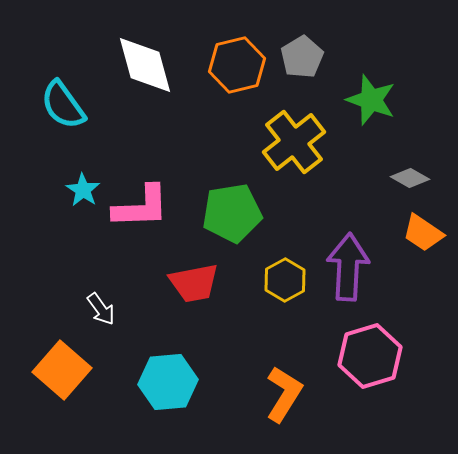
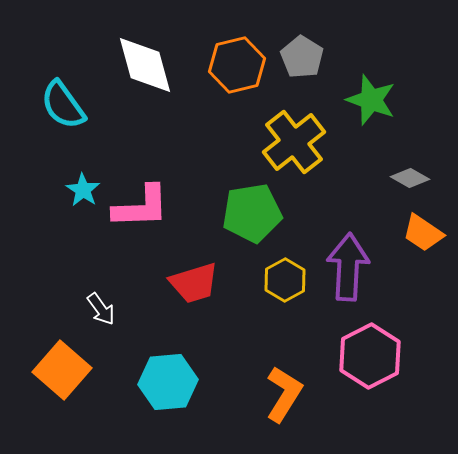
gray pentagon: rotated 9 degrees counterclockwise
green pentagon: moved 20 px right
red trapezoid: rotated 6 degrees counterclockwise
pink hexagon: rotated 10 degrees counterclockwise
